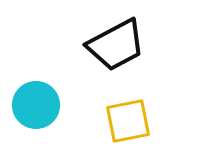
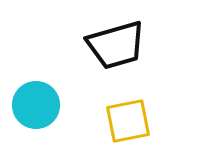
black trapezoid: rotated 12 degrees clockwise
